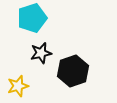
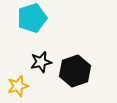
black star: moved 9 px down
black hexagon: moved 2 px right
